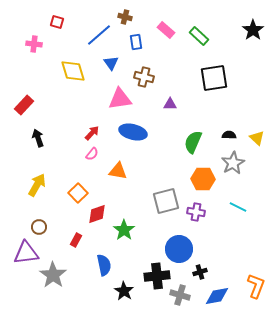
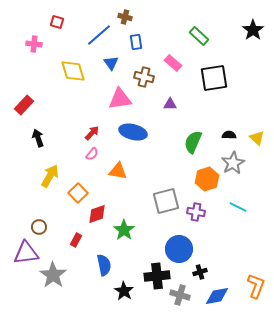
pink rectangle at (166, 30): moved 7 px right, 33 px down
orange hexagon at (203, 179): moved 4 px right; rotated 20 degrees counterclockwise
yellow arrow at (37, 185): moved 13 px right, 9 px up
